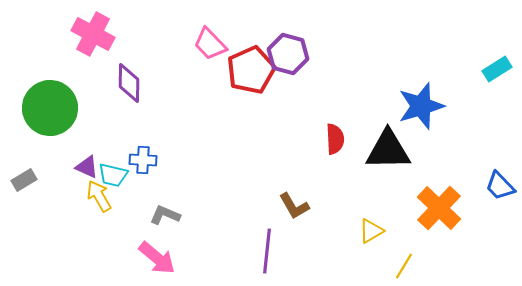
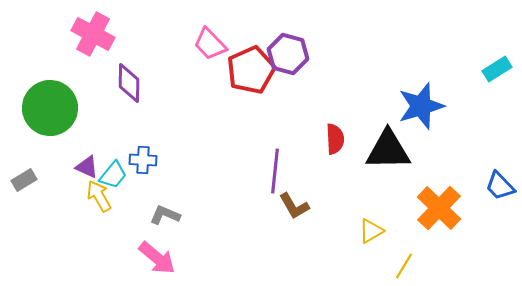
cyan trapezoid: rotated 64 degrees counterclockwise
purple line: moved 8 px right, 80 px up
